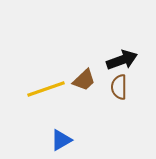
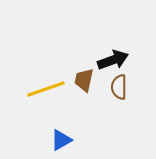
black arrow: moved 9 px left
brown trapezoid: rotated 145 degrees clockwise
